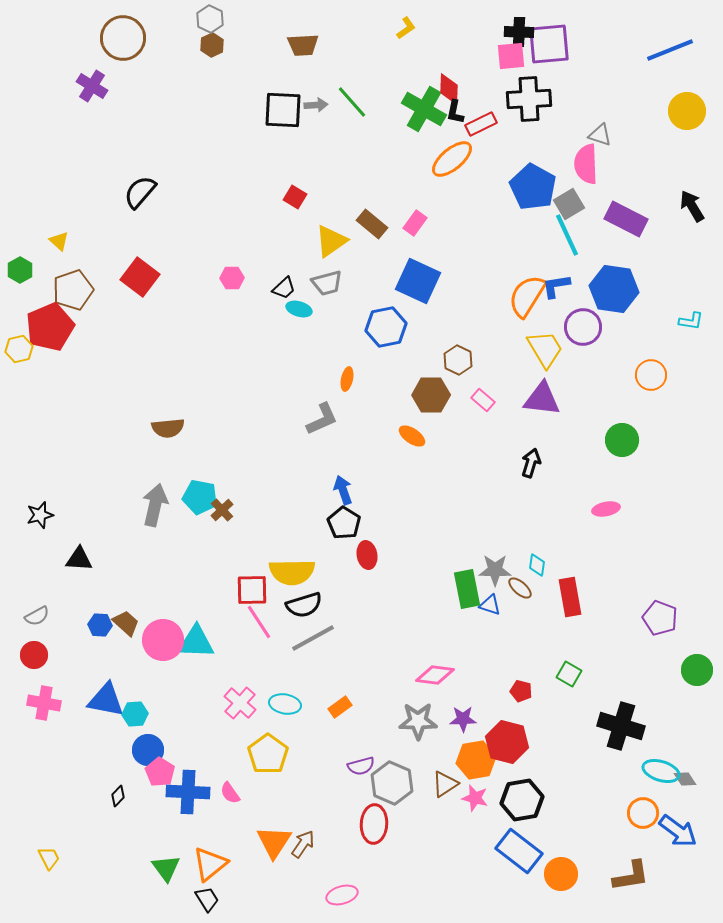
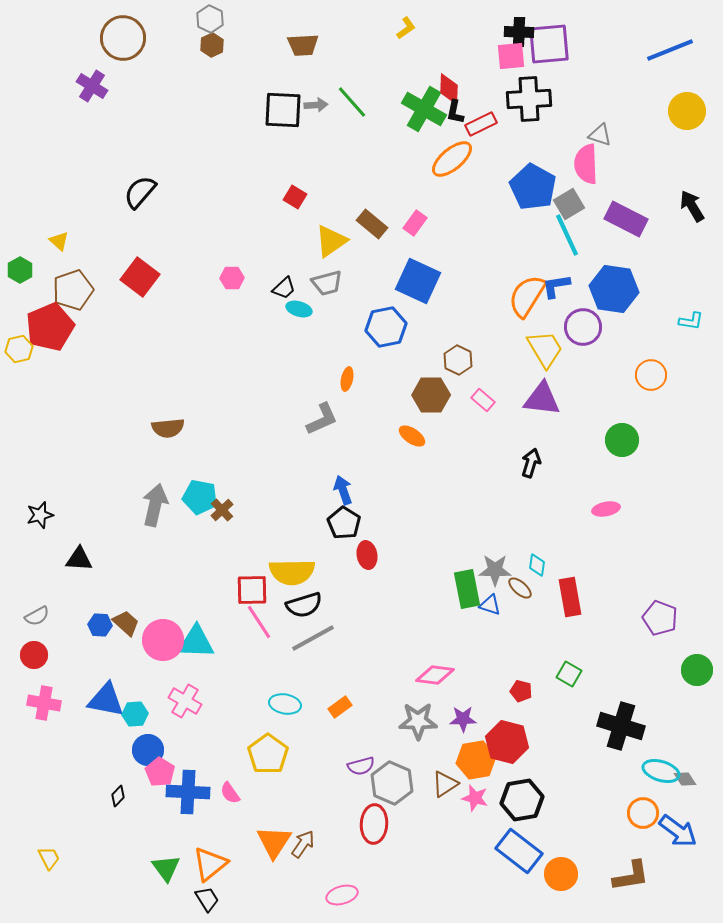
pink cross at (240, 703): moved 55 px left, 2 px up; rotated 12 degrees counterclockwise
